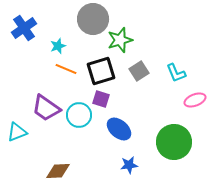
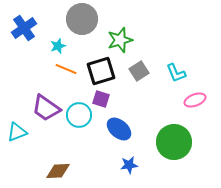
gray circle: moved 11 px left
